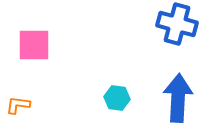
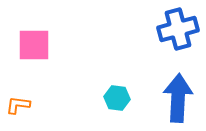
blue cross: moved 1 px right, 5 px down; rotated 30 degrees counterclockwise
